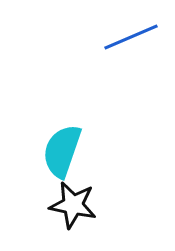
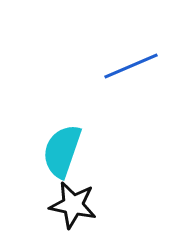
blue line: moved 29 px down
